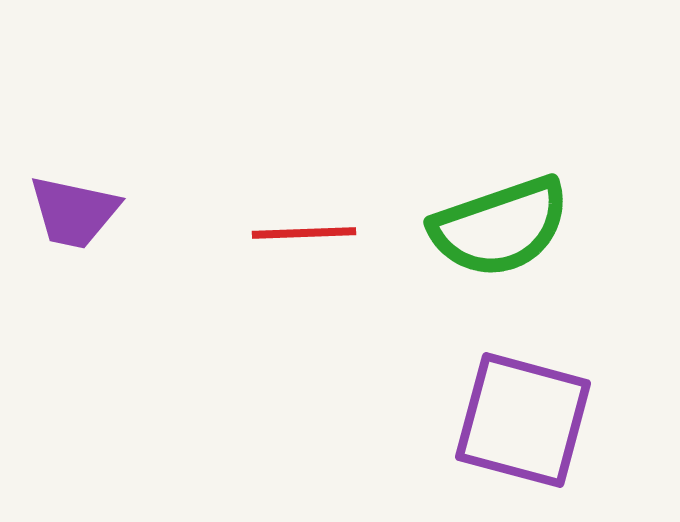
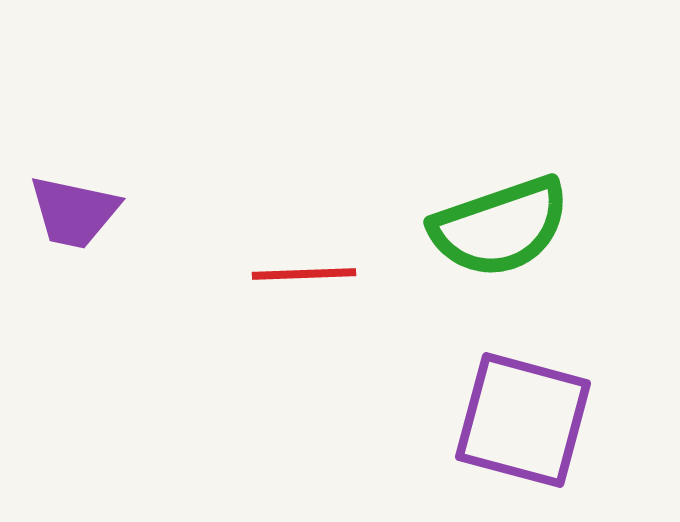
red line: moved 41 px down
